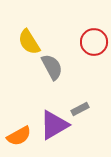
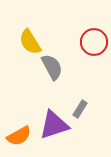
yellow semicircle: moved 1 px right
gray rectangle: rotated 30 degrees counterclockwise
purple triangle: rotated 12 degrees clockwise
